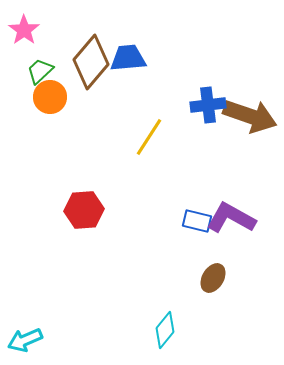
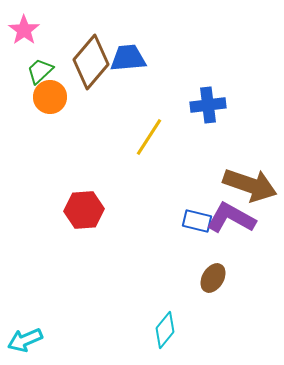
brown arrow: moved 69 px down
